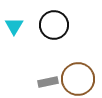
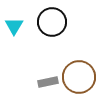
black circle: moved 2 px left, 3 px up
brown circle: moved 1 px right, 2 px up
